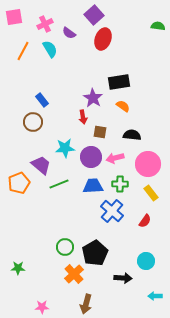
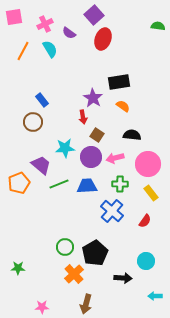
brown square: moved 3 px left, 3 px down; rotated 24 degrees clockwise
blue trapezoid: moved 6 px left
